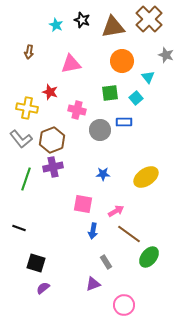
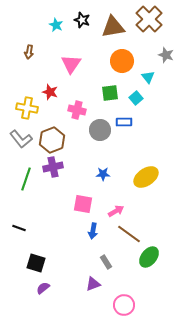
pink triangle: rotated 45 degrees counterclockwise
